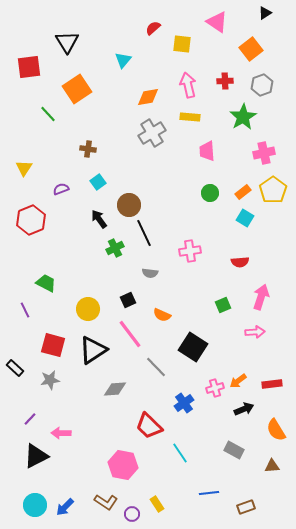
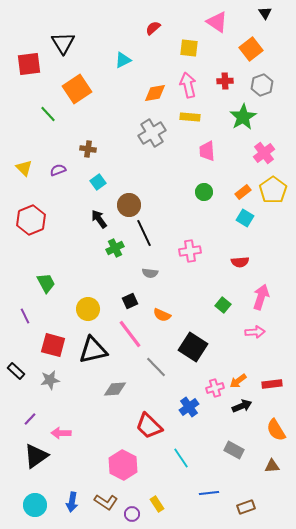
black triangle at (265, 13): rotated 32 degrees counterclockwise
black triangle at (67, 42): moved 4 px left, 1 px down
yellow square at (182, 44): moved 7 px right, 4 px down
cyan triangle at (123, 60): rotated 24 degrees clockwise
red square at (29, 67): moved 3 px up
orange diamond at (148, 97): moved 7 px right, 4 px up
pink cross at (264, 153): rotated 25 degrees counterclockwise
yellow triangle at (24, 168): rotated 18 degrees counterclockwise
purple semicircle at (61, 189): moved 3 px left, 19 px up
green circle at (210, 193): moved 6 px left, 1 px up
green trapezoid at (46, 283): rotated 35 degrees clockwise
black square at (128, 300): moved 2 px right, 1 px down
green square at (223, 305): rotated 28 degrees counterclockwise
purple line at (25, 310): moved 6 px down
black triangle at (93, 350): rotated 20 degrees clockwise
black rectangle at (15, 368): moved 1 px right, 3 px down
blue cross at (184, 403): moved 5 px right, 4 px down
black arrow at (244, 409): moved 2 px left, 3 px up
cyan line at (180, 453): moved 1 px right, 5 px down
black triangle at (36, 456): rotated 8 degrees counterclockwise
pink hexagon at (123, 465): rotated 16 degrees clockwise
blue arrow at (65, 507): moved 7 px right, 5 px up; rotated 36 degrees counterclockwise
